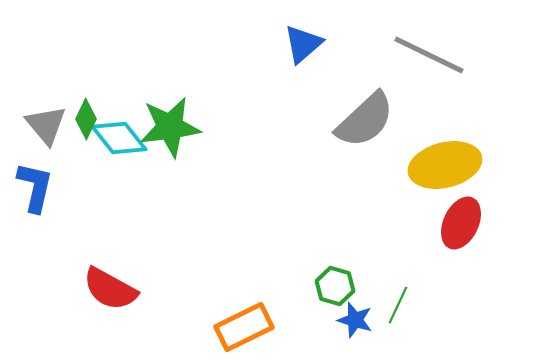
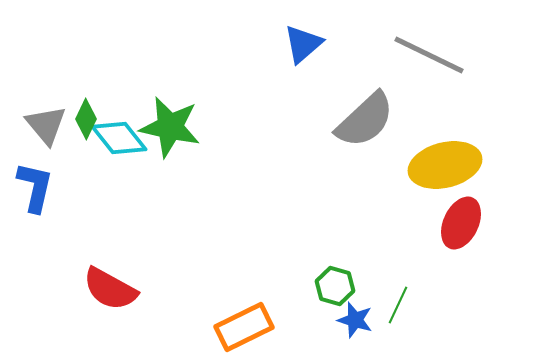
green star: rotated 20 degrees clockwise
